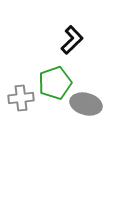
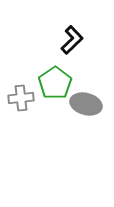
green pentagon: rotated 16 degrees counterclockwise
